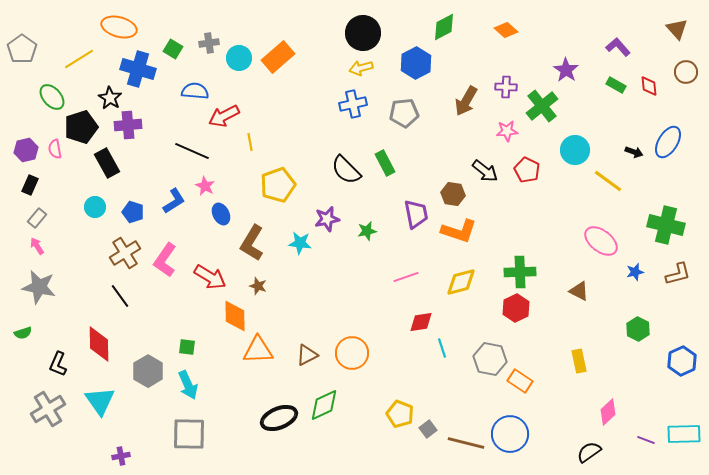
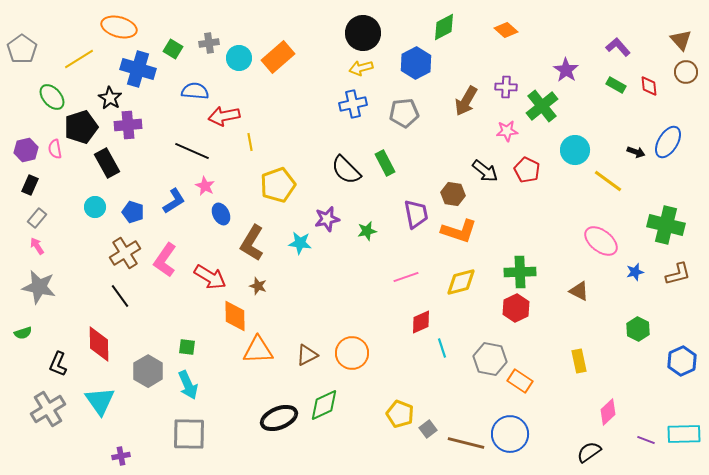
brown triangle at (677, 29): moved 4 px right, 11 px down
red arrow at (224, 116): rotated 16 degrees clockwise
black arrow at (634, 152): moved 2 px right
red diamond at (421, 322): rotated 15 degrees counterclockwise
